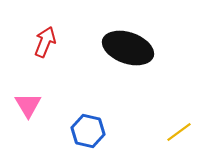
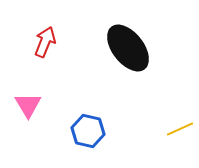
black ellipse: rotated 33 degrees clockwise
yellow line: moved 1 px right, 3 px up; rotated 12 degrees clockwise
